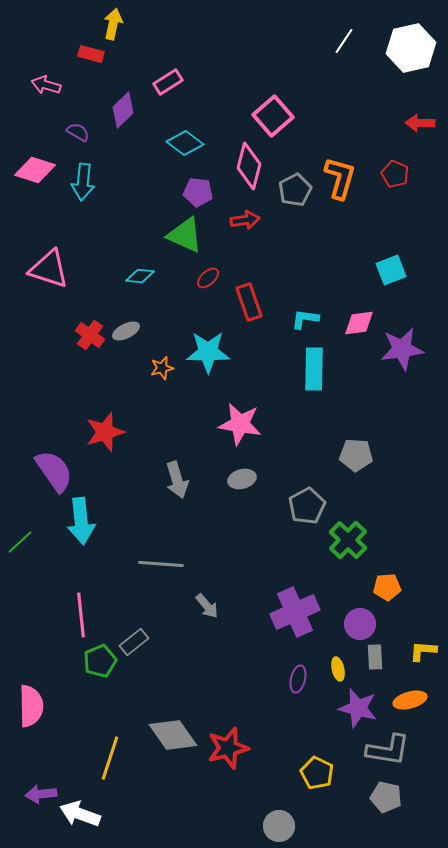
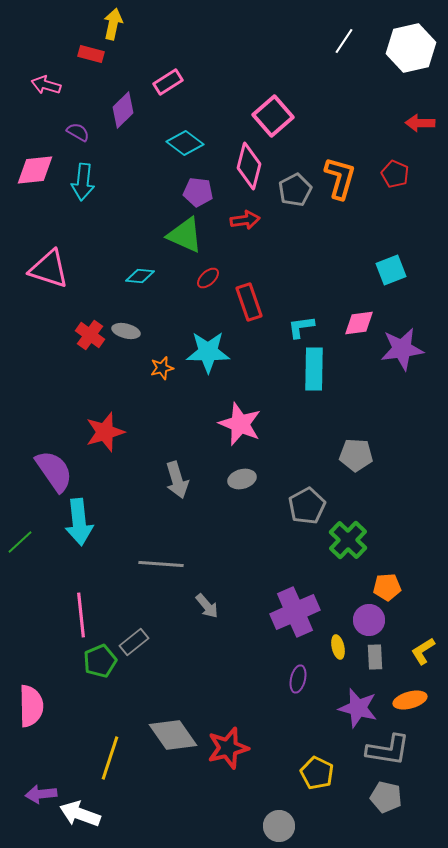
pink diamond at (35, 170): rotated 24 degrees counterclockwise
cyan L-shape at (305, 319): moved 4 px left, 8 px down; rotated 16 degrees counterclockwise
gray ellipse at (126, 331): rotated 40 degrees clockwise
pink star at (240, 424): rotated 12 degrees clockwise
cyan arrow at (81, 521): moved 2 px left, 1 px down
purple circle at (360, 624): moved 9 px right, 4 px up
yellow L-shape at (423, 651): rotated 36 degrees counterclockwise
yellow ellipse at (338, 669): moved 22 px up
